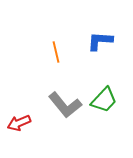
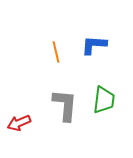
blue L-shape: moved 6 px left, 4 px down
green trapezoid: rotated 36 degrees counterclockwise
gray L-shape: rotated 136 degrees counterclockwise
